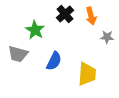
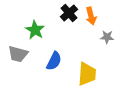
black cross: moved 4 px right, 1 px up
